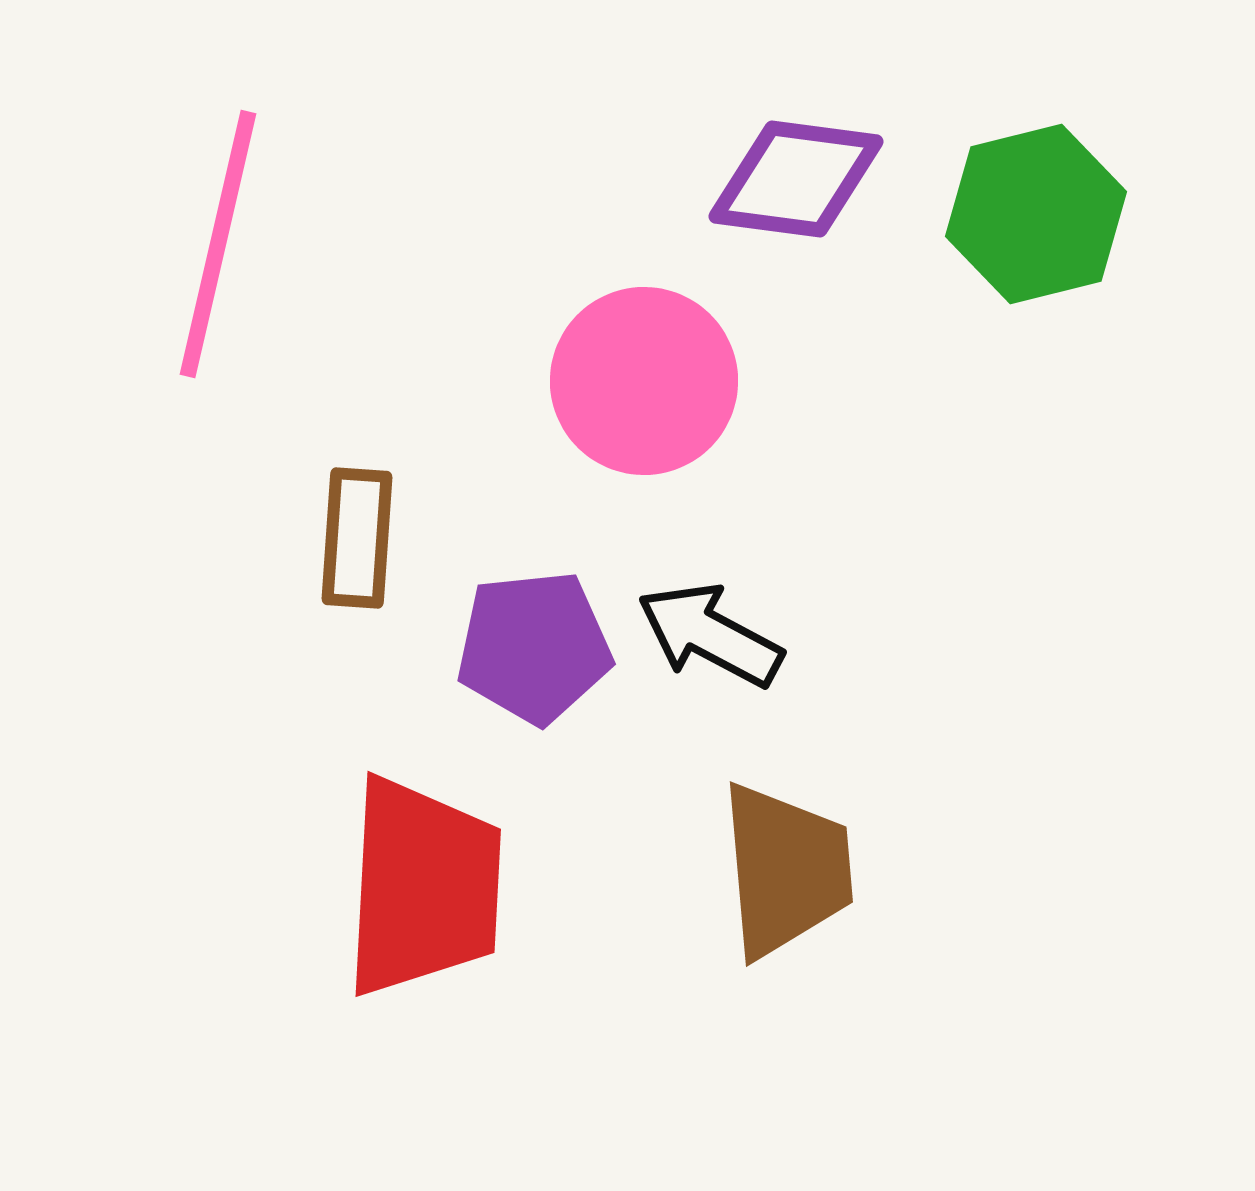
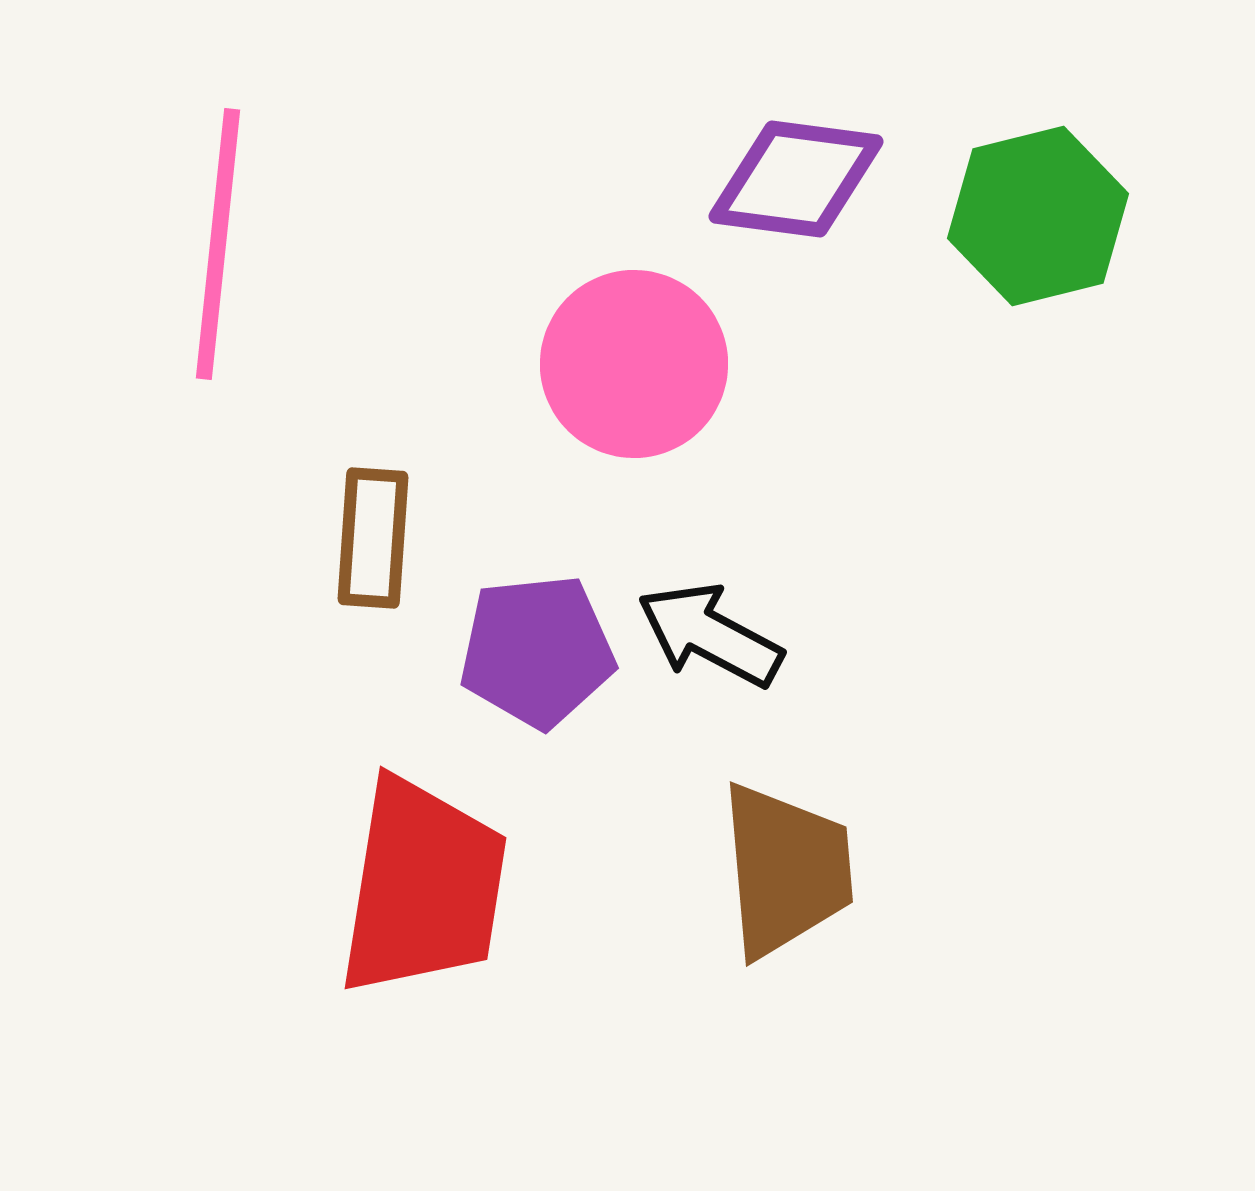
green hexagon: moved 2 px right, 2 px down
pink line: rotated 7 degrees counterclockwise
pink circle: moved 10 px left, 17 px up
brown rectangle: moved 16 px right
purple pentagon: moved 3 px right, 4 px down
red trapezoid: rotated 6 degrees clockwise
